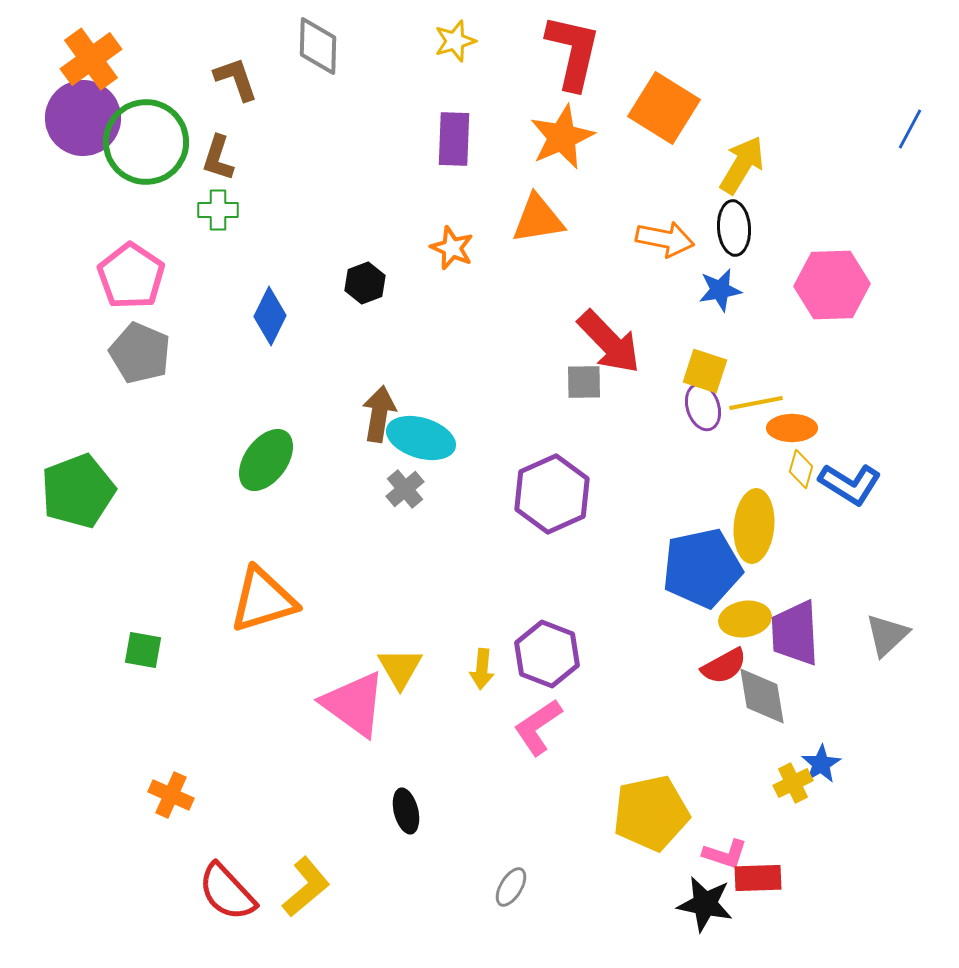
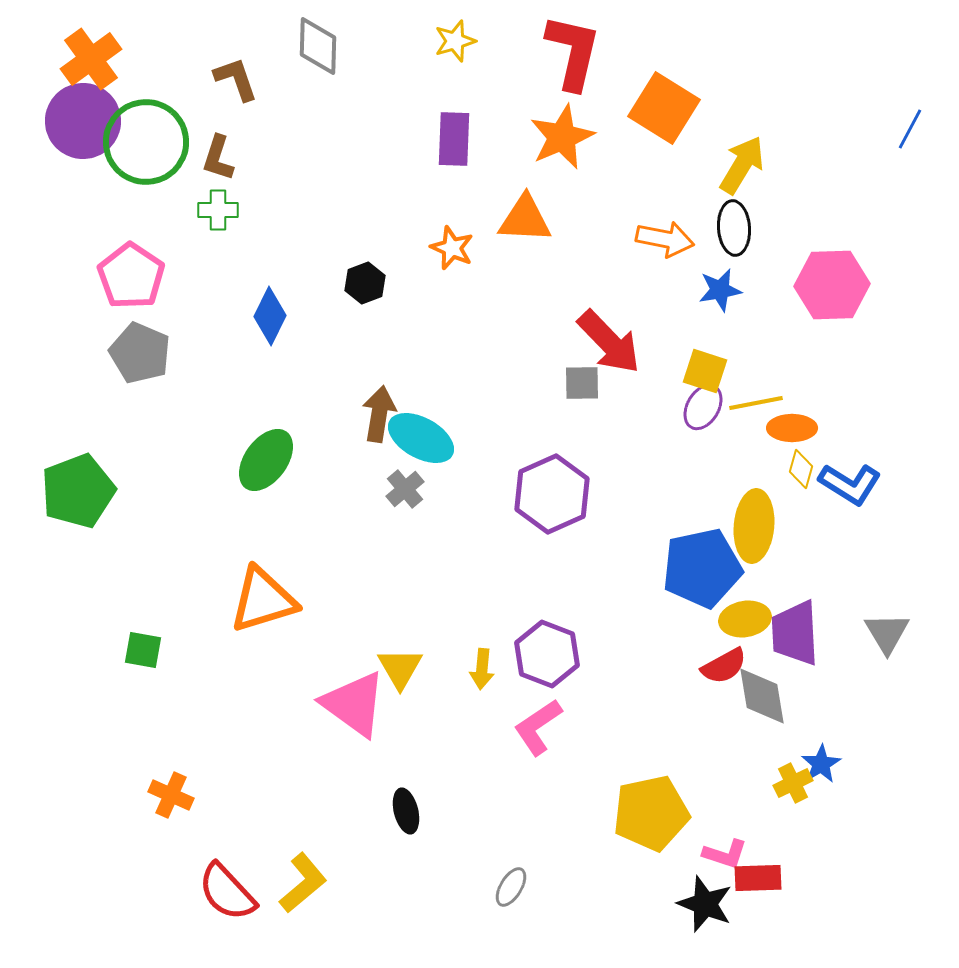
purple circle at (83, 118): moved 3 px down
orange triangle at (538, 219): moved 13 px left; rotated 12 degrees clockwise
gray square at (584, 382): moved 2 px left, 1 px down
purple ellipse at (703, 407): rotated 48 degrees clockwise
cyan ellipse at (421, 438): rotated 12 degrees clockwise
gray triangle at (887, 635): moved 2 px up; rotated 18 degrees counterclockwise
yellow L-shape at (306, 887): moved 3 px left, 4 px up
black star at (705, 904): rotated 10 degrees clockwise
